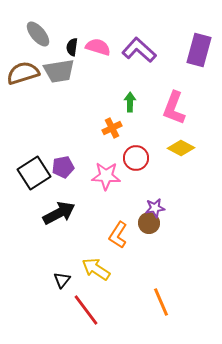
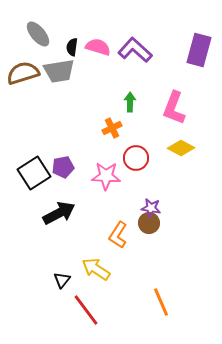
purple L-shape: moved 4 px left
purple star: moved 4 px left; rotated 18 degrees clockwise
